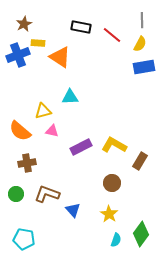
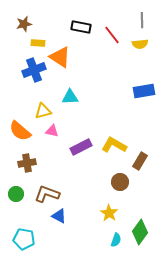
brown star: rotated 14 degrees clockwise
red line: rotated 12 degrees clockwise
yellow semicircle: rotated 56 degrees clockwise
blue cross: moved 16 px right, 15 px down
blue rectangle: moved 24 px down
brown circle: moved 8 px right, 1 px up
blue triangle: moved 14 px left, 6 px down; rotated 21 degrees counterclockwise
yellow star: moved 1 px up
green diamond: moved 1 px left, 2 px up
